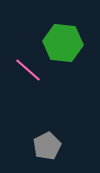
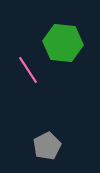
pink line: rotated 16 degrees clockwise
